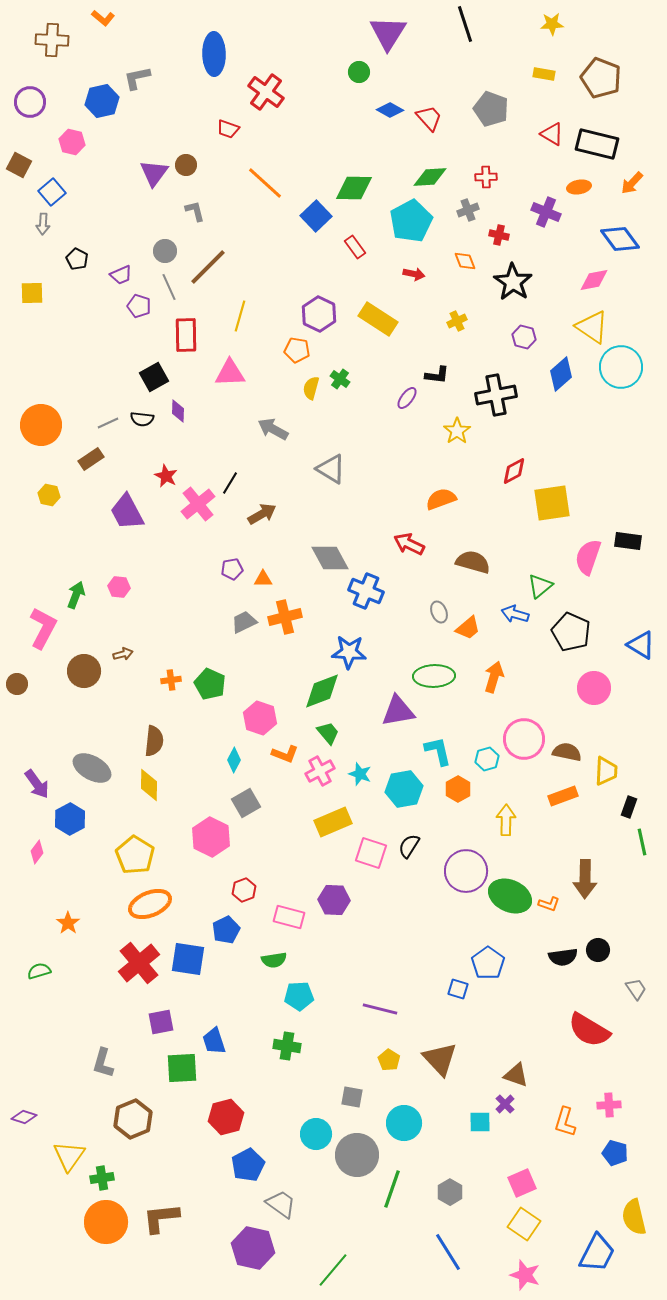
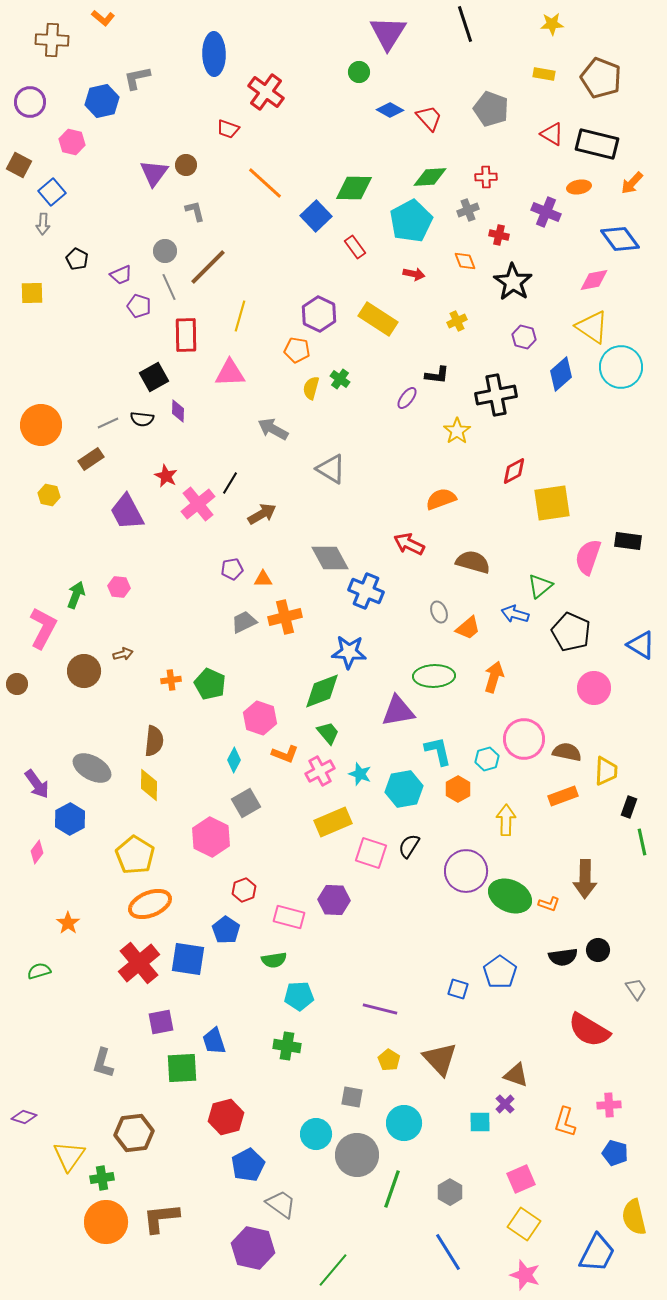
blue pentagon at (226, 930): rotated 12 degrees counterclockwise
blue pentagon at (488, 963): moved 12 px right, 9 px down
brown hexagon at (133, 1119): moved 1 px right, 14 px down; rotated 15 degrees clockwise
pink square at (522, 1183): moved 1 px left, 4 px up
